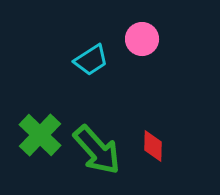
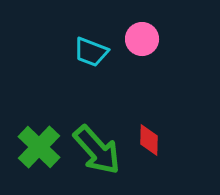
cyan trapezoid: moved 8 px up; rotated 54 degrees clockwise
green cross: moved 1 px left, 12 px down
red diamond: moved 4 px left, 6 px up
